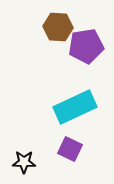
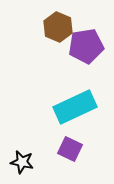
brown hexagon: rotated 20 degrees clockwise
black star: moved 2 px left; rotated 10 degrees clockwise
